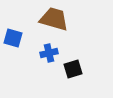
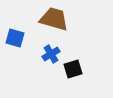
blue square: moved 2 px right
blue cross: moved 2 px right, 1 px down; rotated 18 degrees counterclockwise
